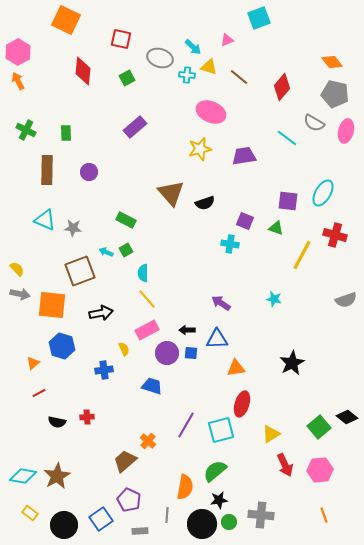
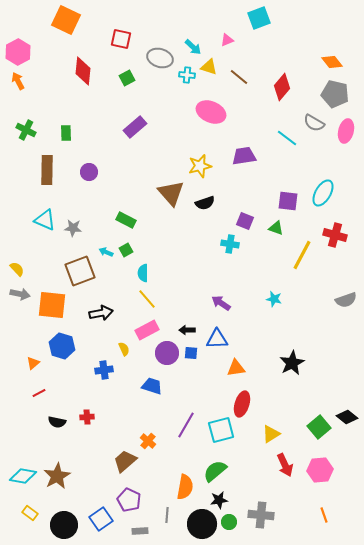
yellow star at (200, 149): moved 17 px down
